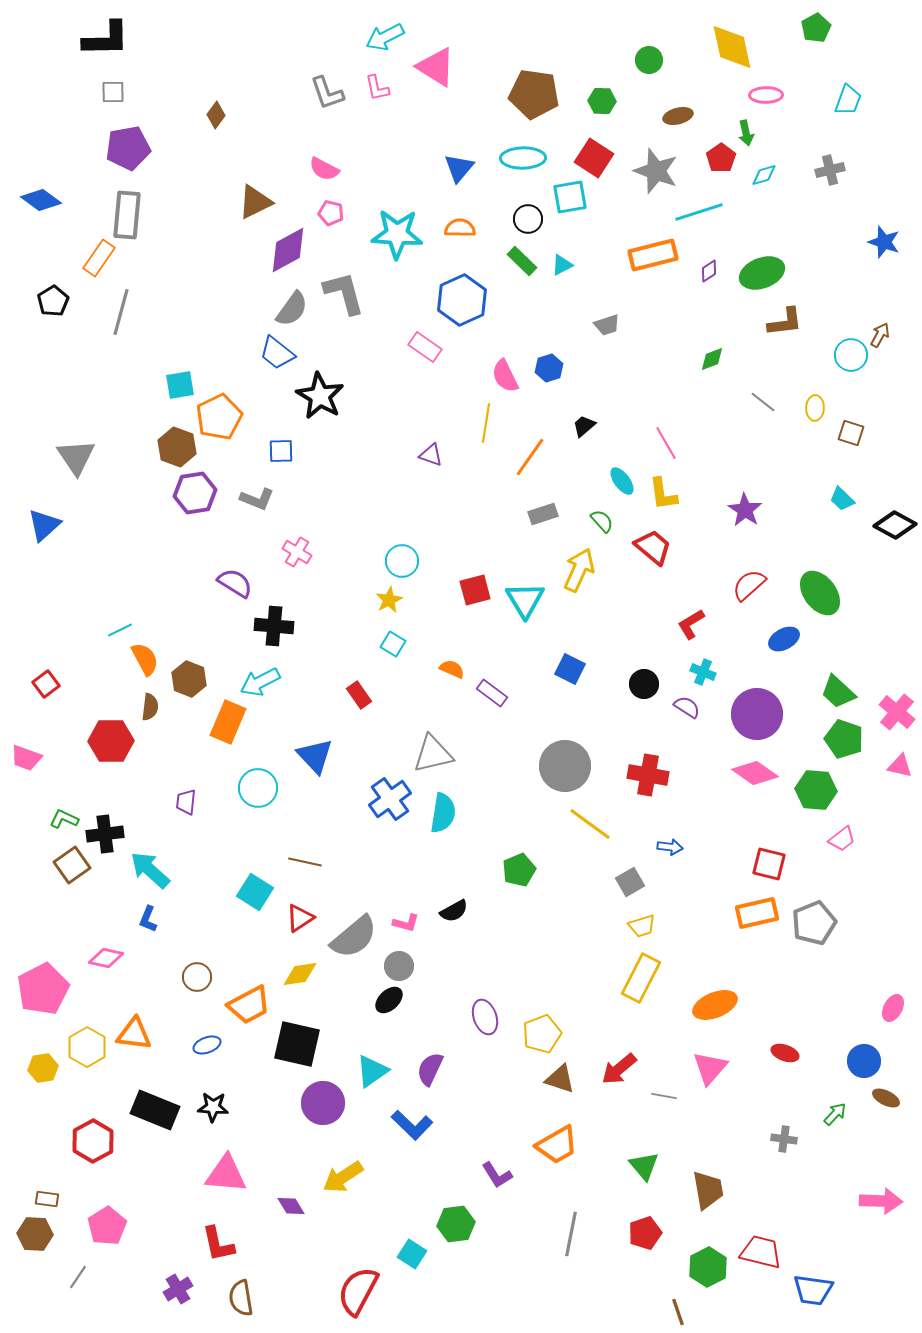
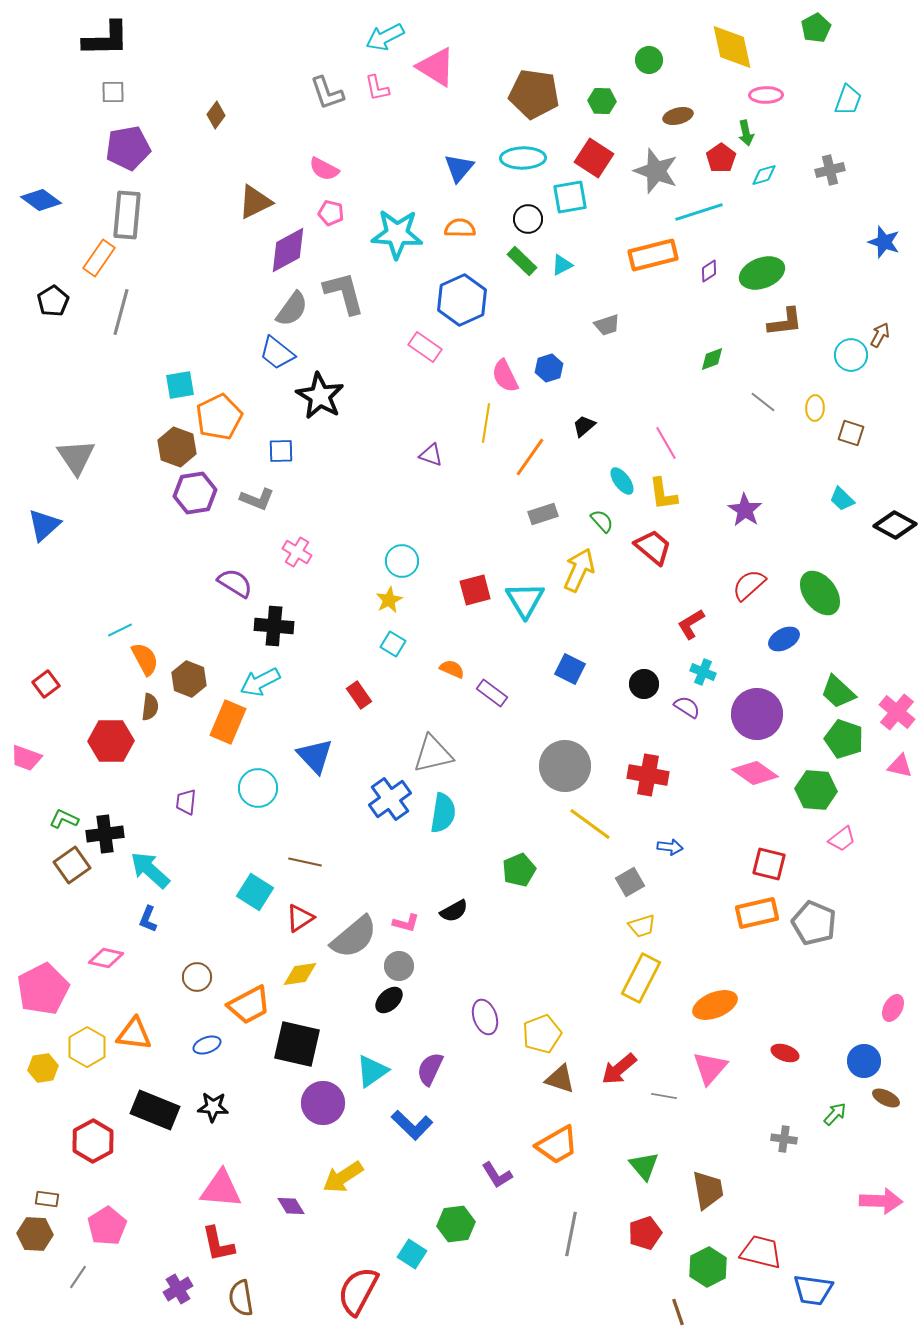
gray pentagon at (814, 923): rotated 27 degrees counterclockwise
pink triangle at (226, 1174): moved 5 px left, 15 px down
